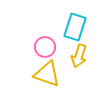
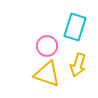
pink circle: moved 2 px right, 1 px up
yellow arrow: moved 1 px left, 9 px down
